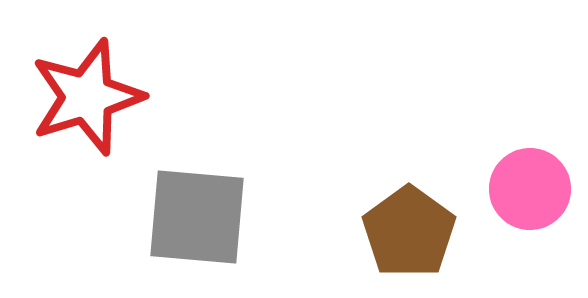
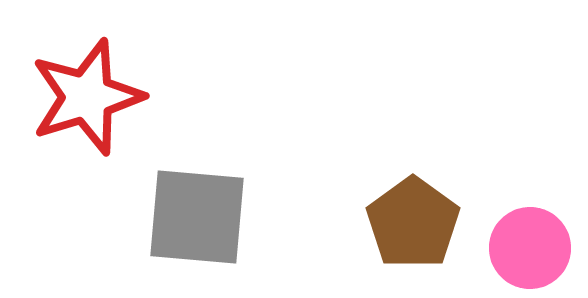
pink circle: moved 59 px down
brown pentagon: moved 4 px right, 9 px up
